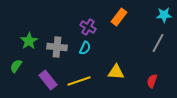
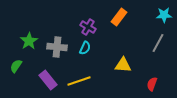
yellow triangle: moved 7 px right, 7 px up
red semicircle: moved 3 px down
